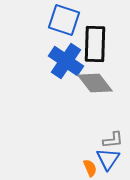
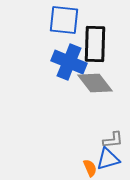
blue square: rotated 12 degrees counterclockwise
blue cross: moved 3 px right, 1 px down; rotated 12 degrees counterclockwise
blue triangle: rotated 40 degrees clockwise
